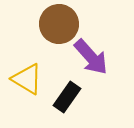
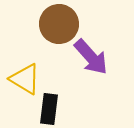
yellow triangle: moved 2 px left
black rectangle: moved 18 px left, 12 px down; rotated 28 degrees counterclockwise
